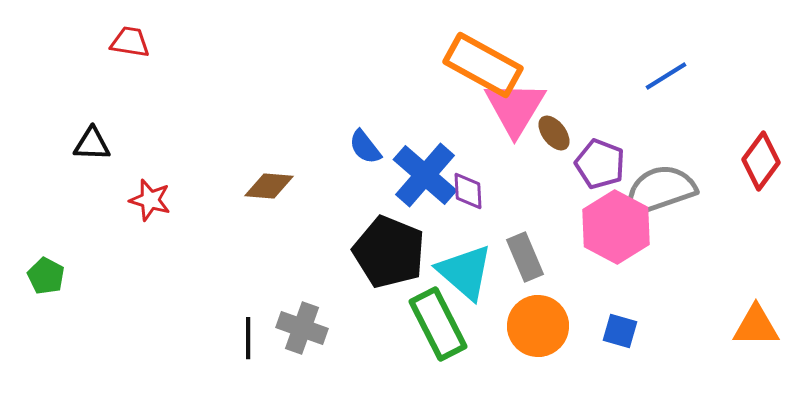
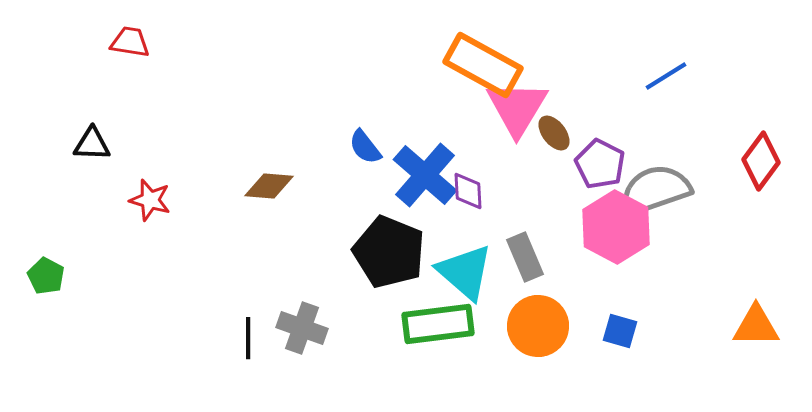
pink triangle: moved 2 px right
purple pentagon: rotated 6 degrees clockwise
gray semicircle: moved 5 px left
green rectangle: rotated 70 degrees counterclockwise
